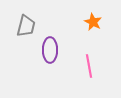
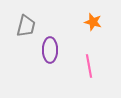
orange star: rotated 12 degrees counterclockwise
